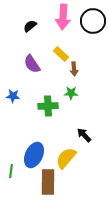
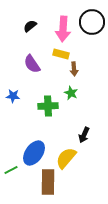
pink arrow: moved 12 px down
black circle: moved 1 px left, 1 px down
yellow rectangle: rotated 28 degrees counterclockwise
green star: rotated 24 degrees clockwise
black arrow: rotated 112 degrees counterclockwise
blue ellipse: moved 2 px up; rotated 10 degrees clockwise
green line: moved 1 px up; rotated 56 degrees clockwise
